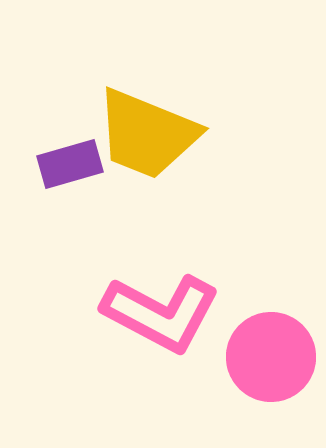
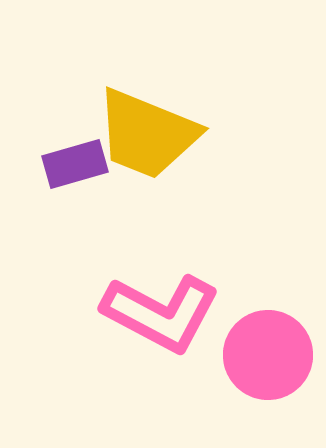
purple rectangle: moved 5 px right
pink circle: moved 3 px left, 2 px up
